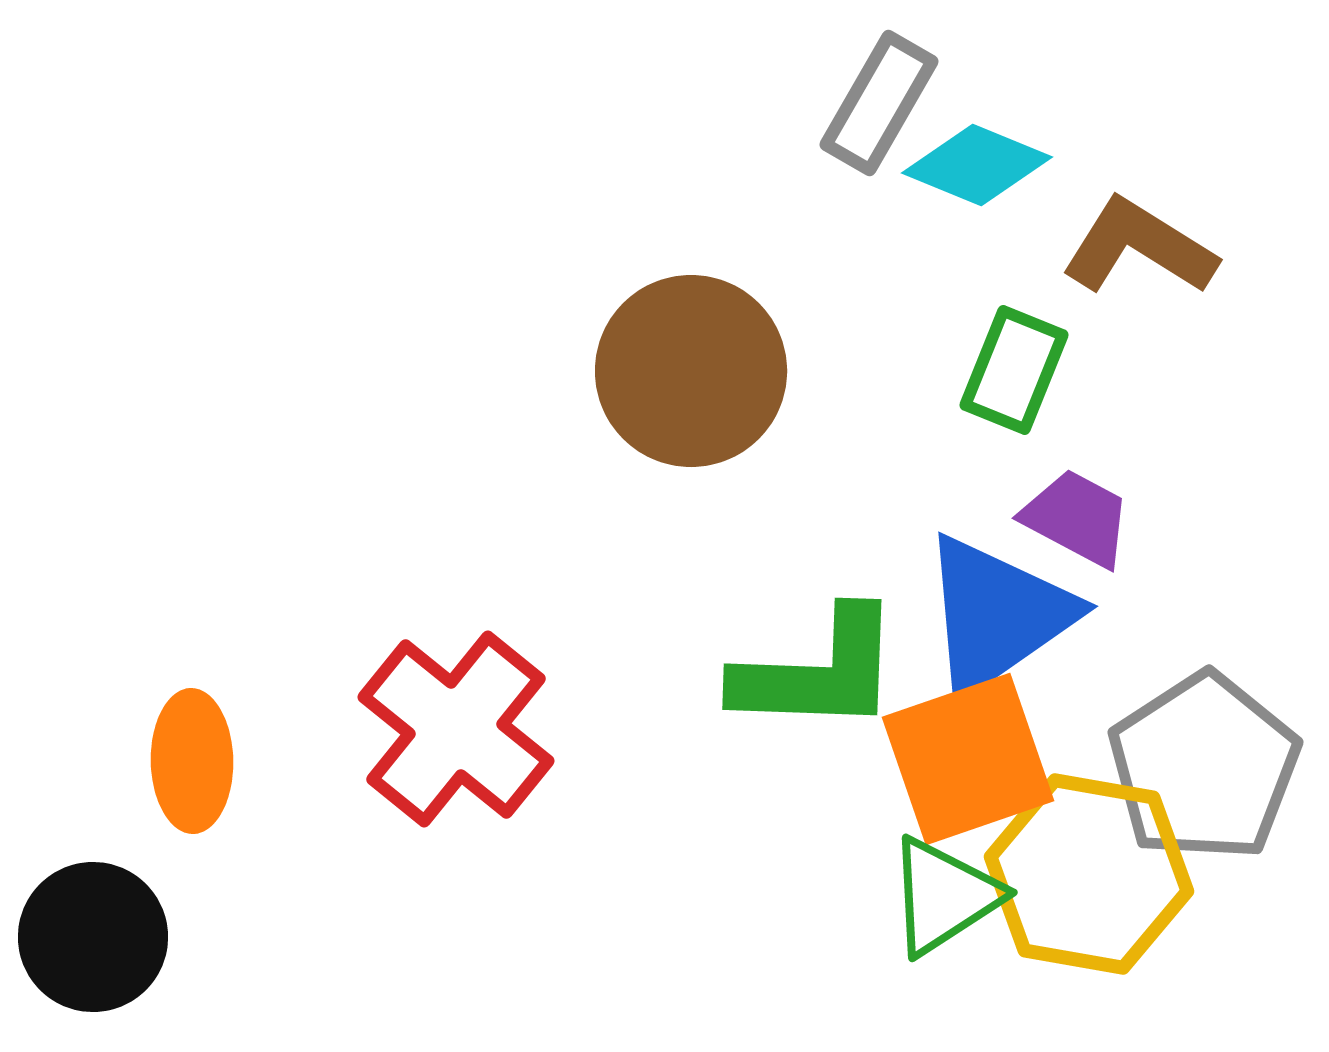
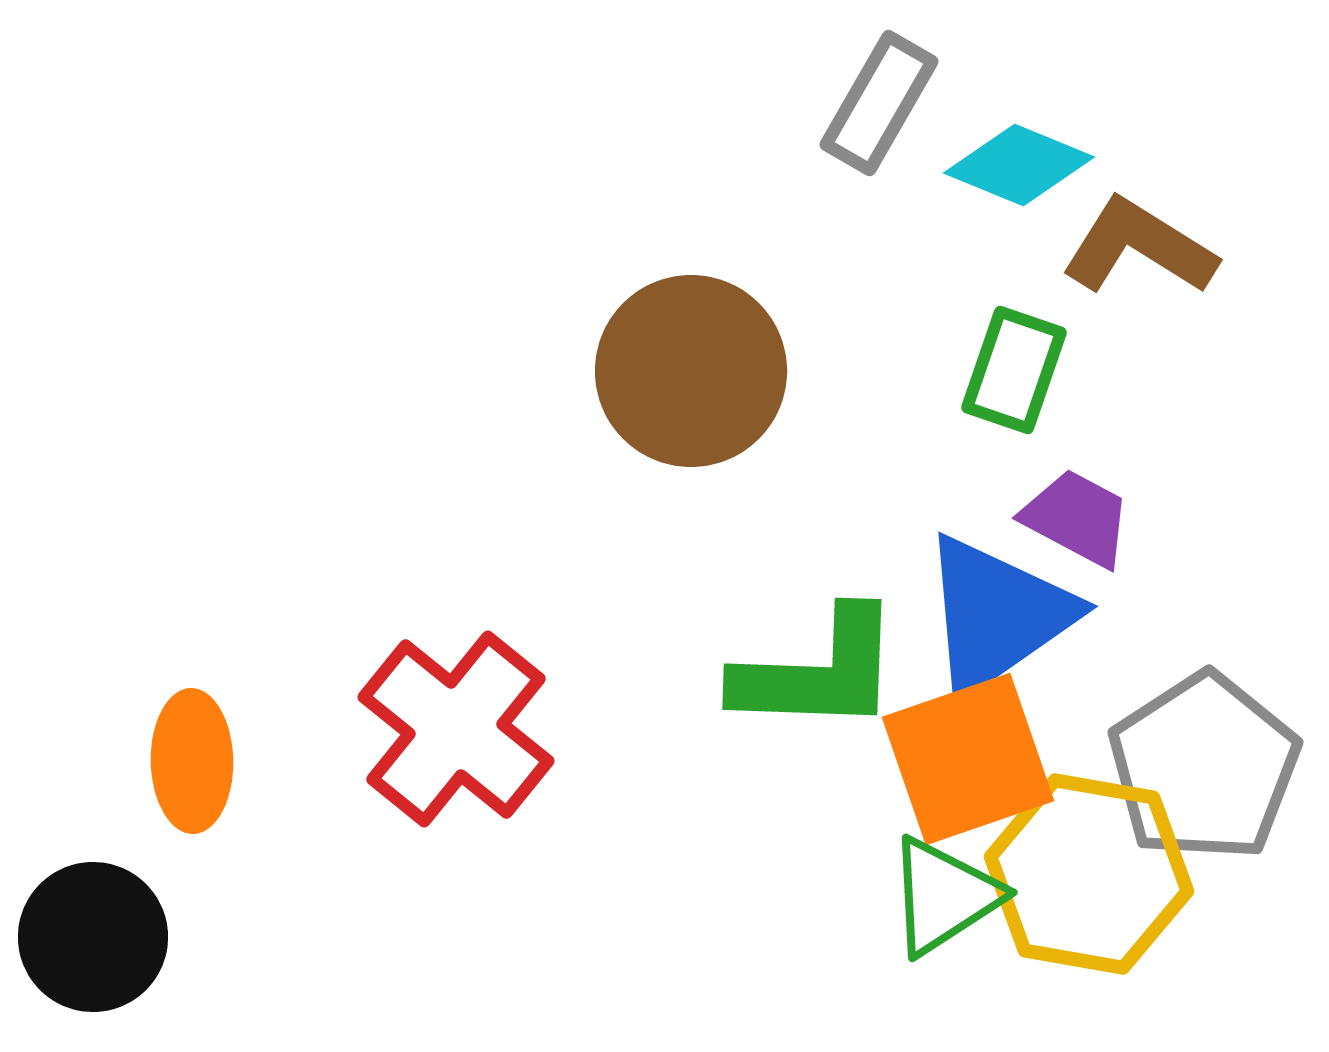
cyan diamond: moved 42 px right
green rectangle: rotated 3 degrees counterclockwise
